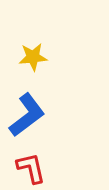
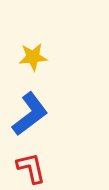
blue L-shape: moved 3 px right, 1 px up
